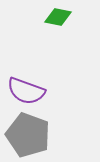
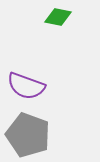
purple semicircle: moved 5 px up
